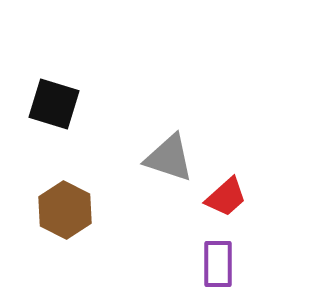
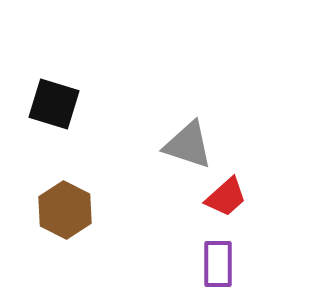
gray triangle: moved 19 px right, 13 px up
